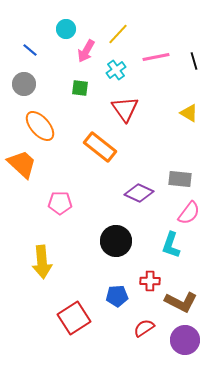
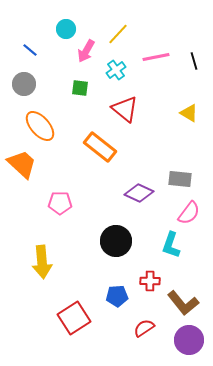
red triangle: rotated 16 degrees counterclockwise
brown L-shape: moved 2 px right, 1 px down; rotated 24 degrees clockwise
purple circle: moved 4 px right
